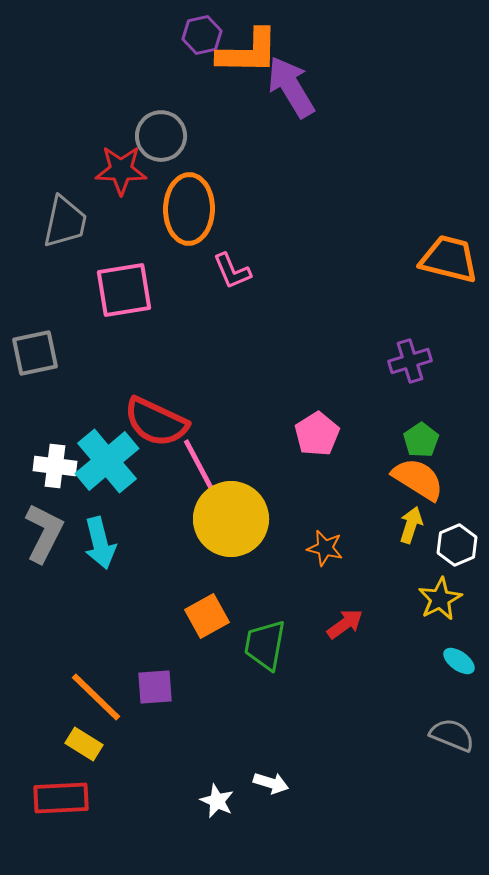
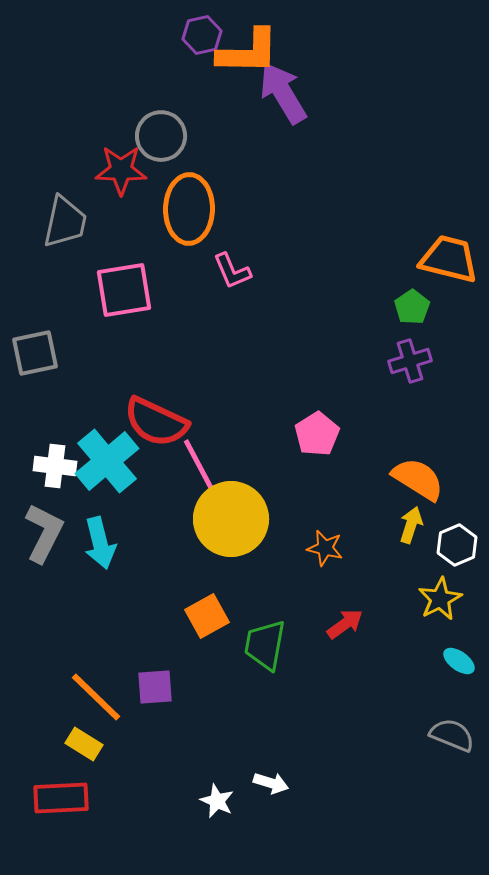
purple arrow: moved 8 px left, 6 px down
green pentagon: moved 9 px left, 133 px up
